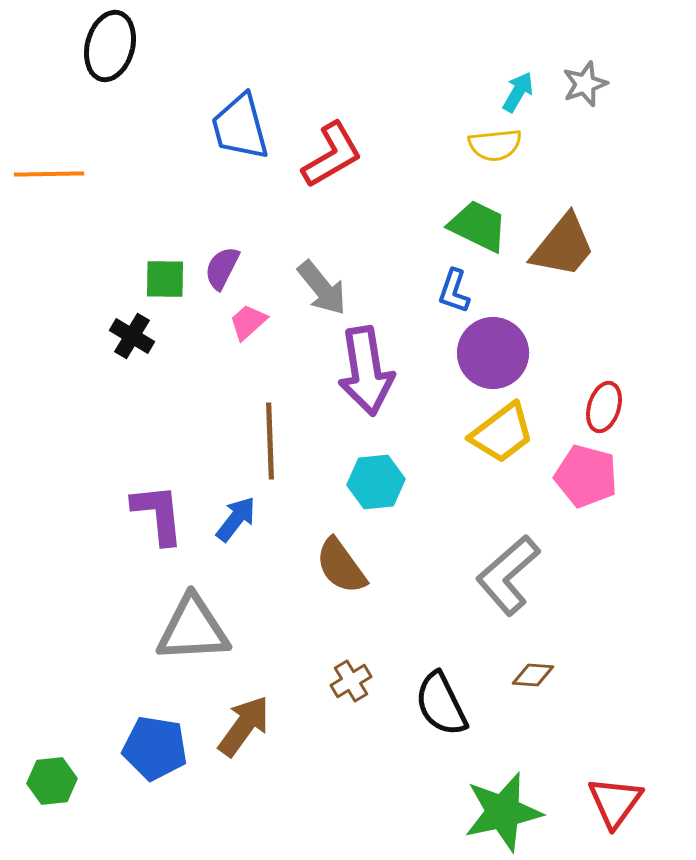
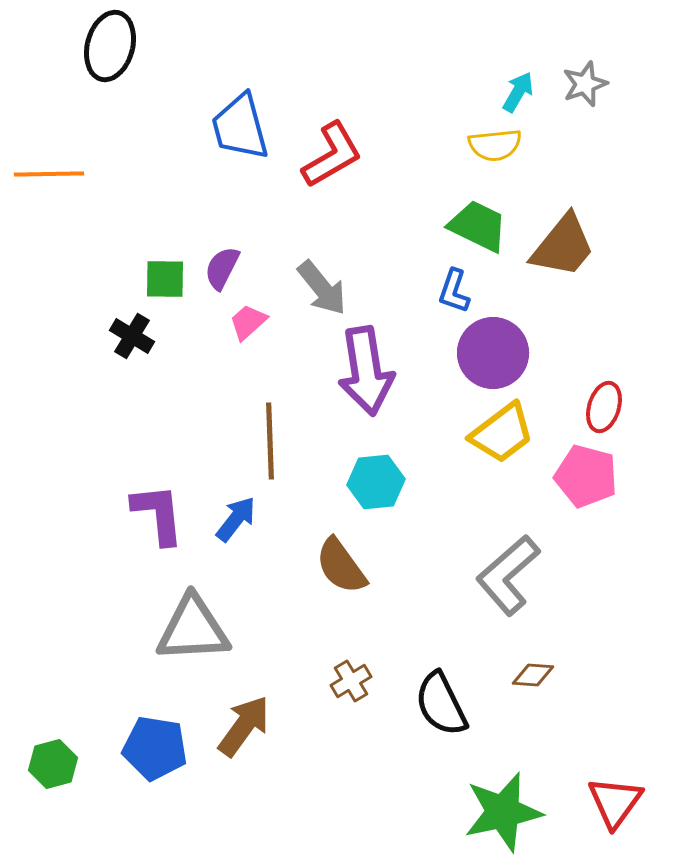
green hexagon: moved 1 px right, 17 px up; rotated 9 degrees counterclockwise
